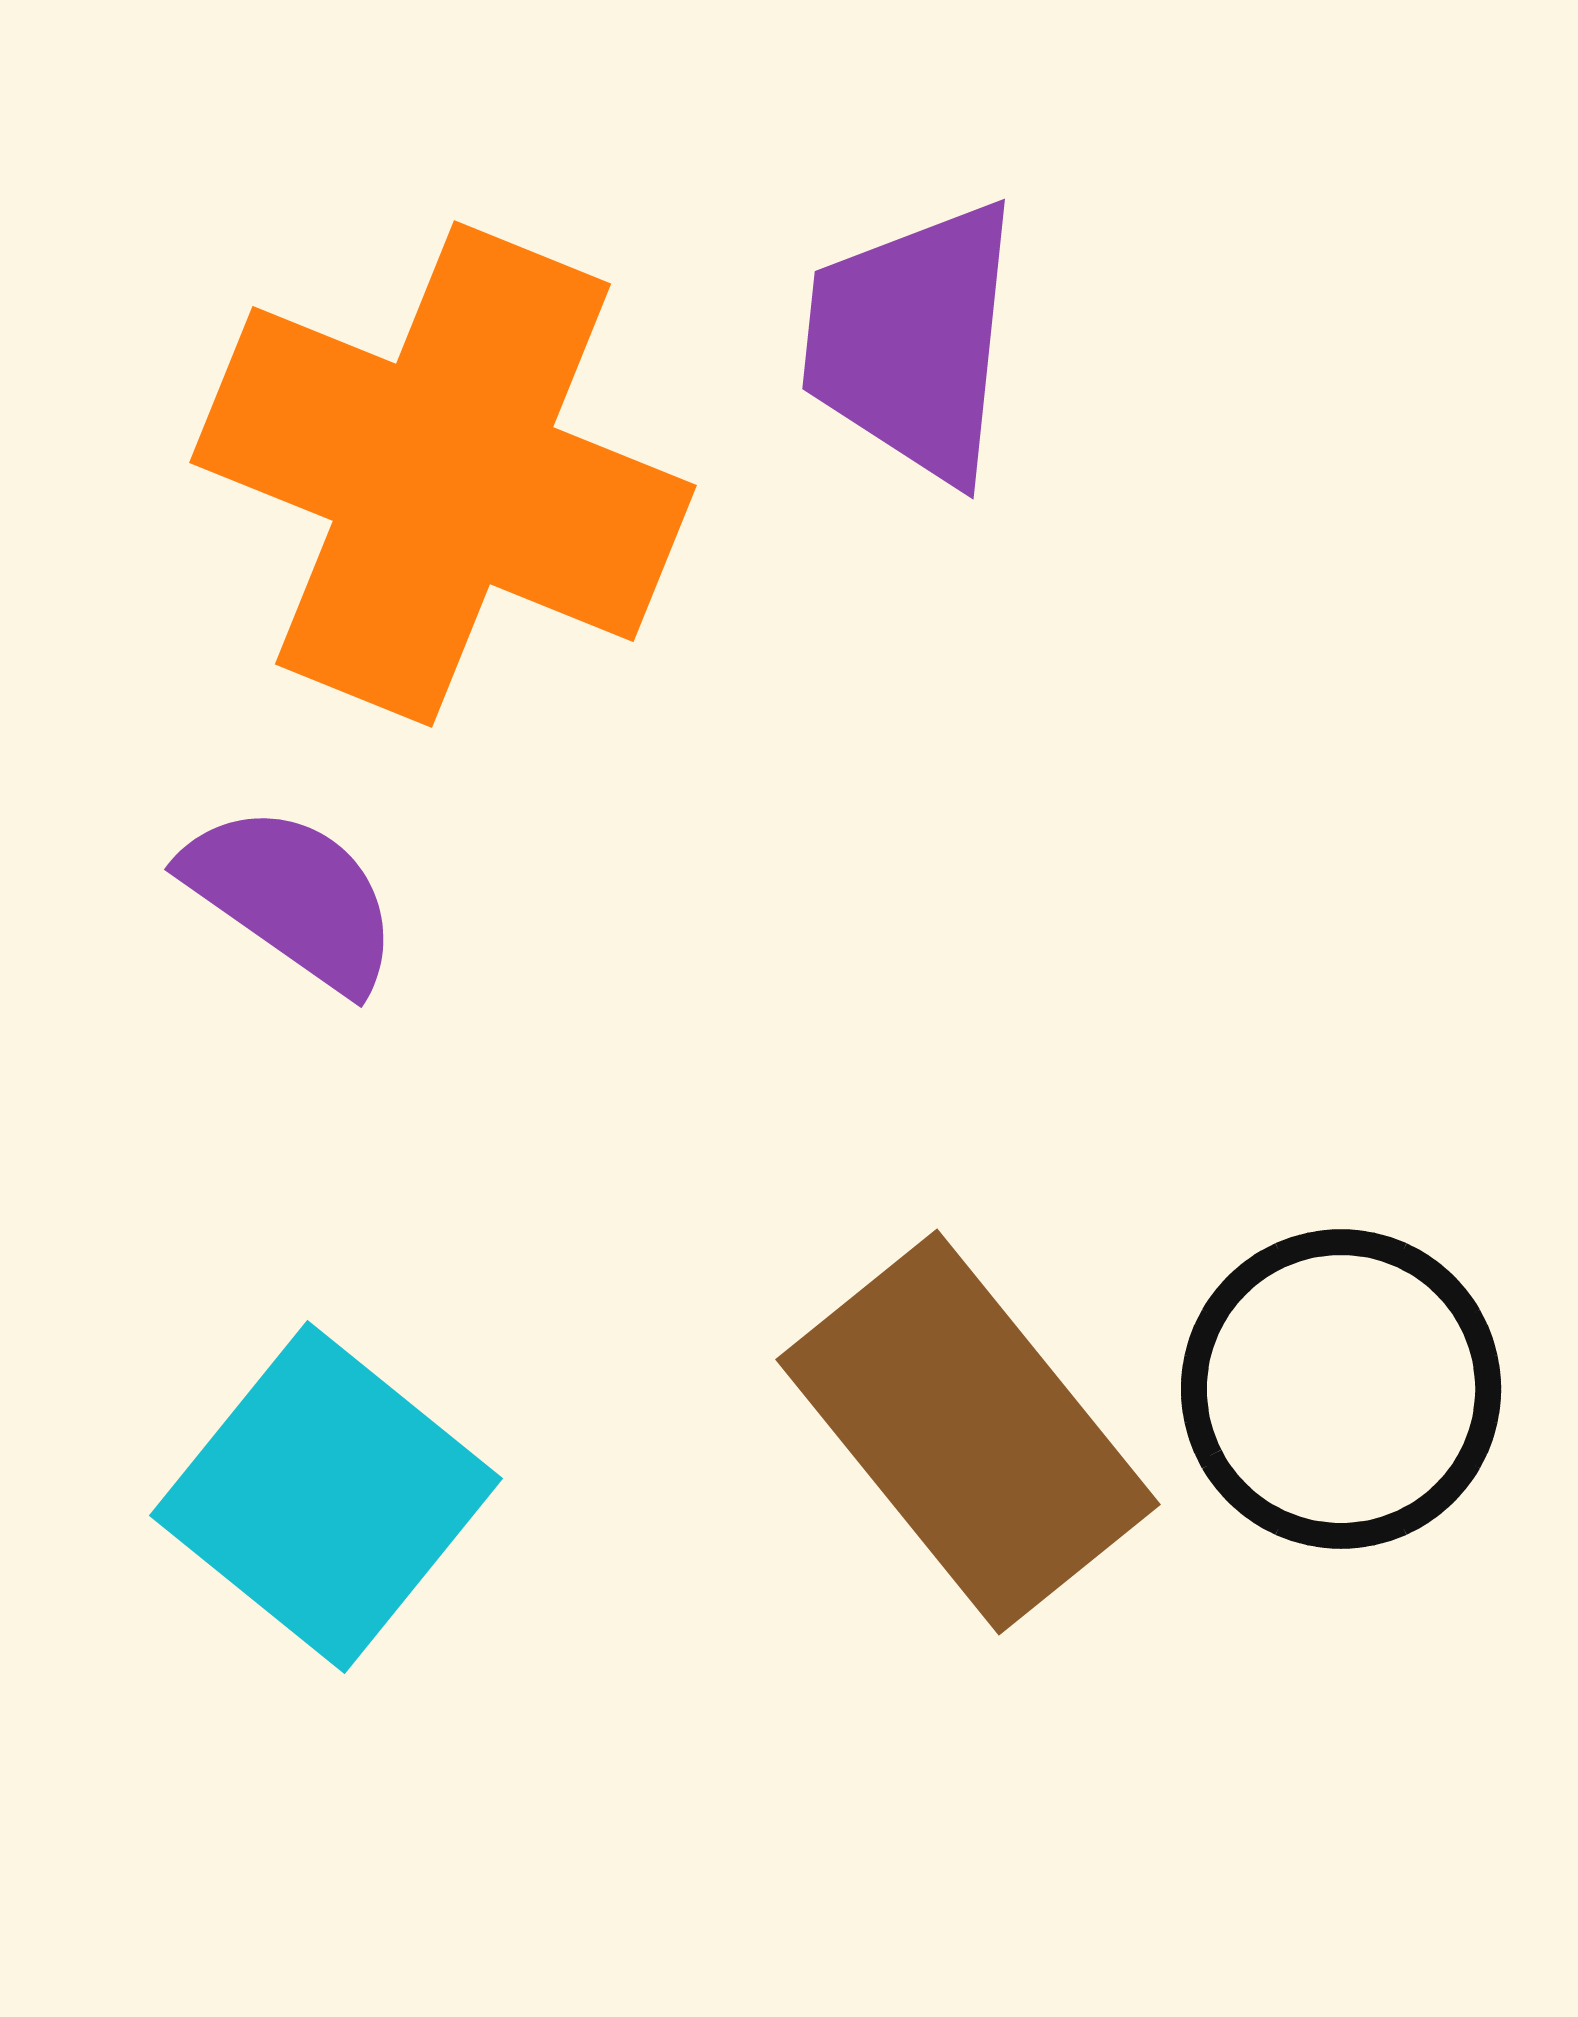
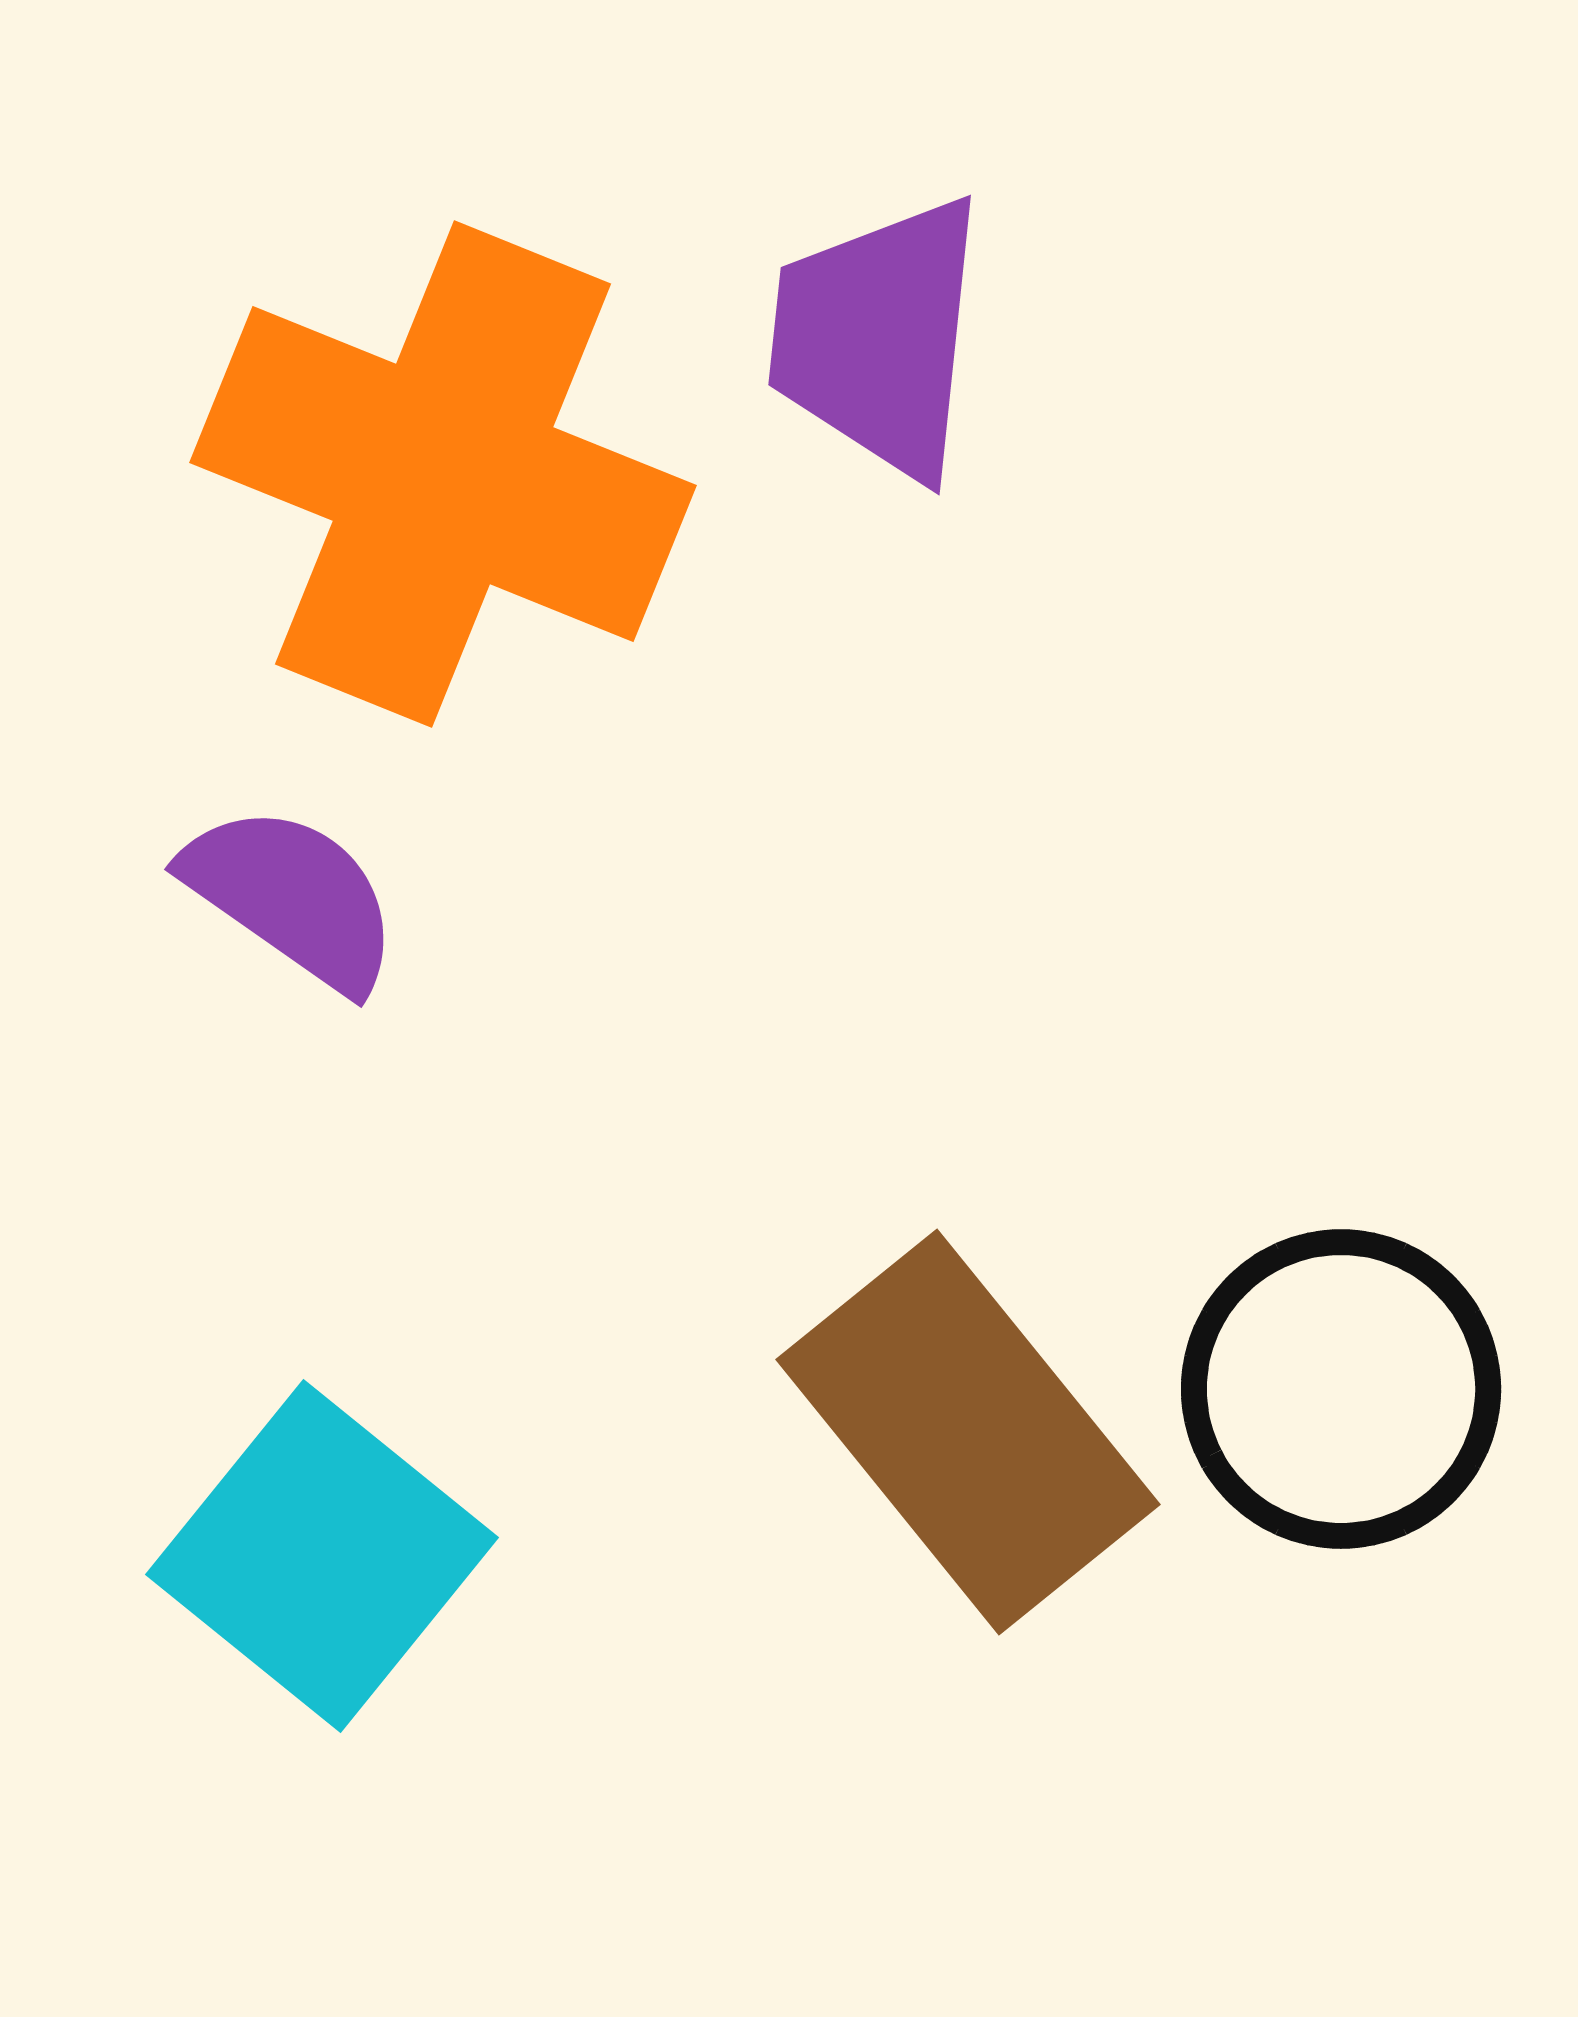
purple trapezoid: moved 34 px left, 4 px up
cyan square: moved 4 px left, 59 px down
